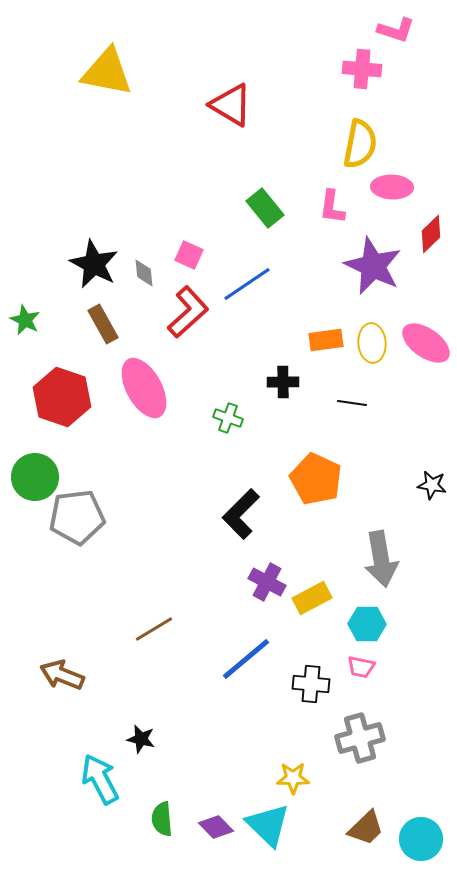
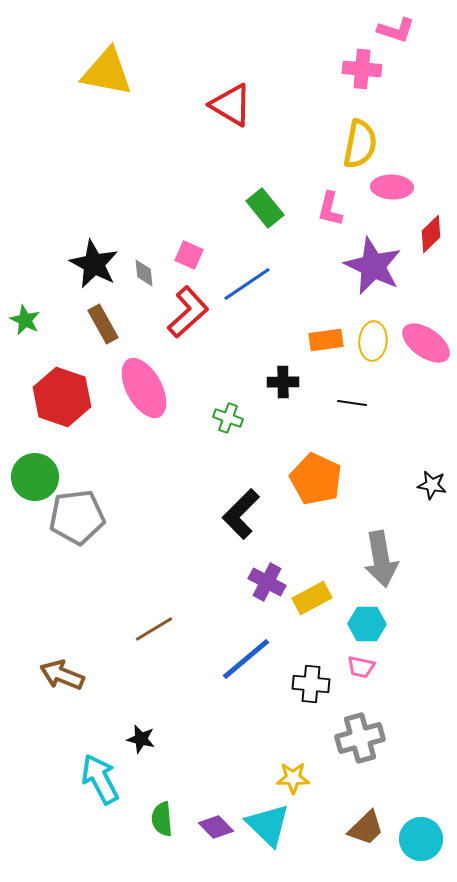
pink L-shape at (332, 207): moved 2 px left, 2 px down; rotated 6 degrees clockwise
yellow ellipse at (372, 343): moved 1 px right, 2 px up; rotated 9 degrees clockwise
